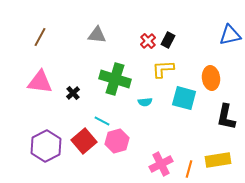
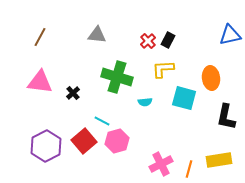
green cross: moved 2 px right, 2 px up
yellow rectangle: moved 1 px right
